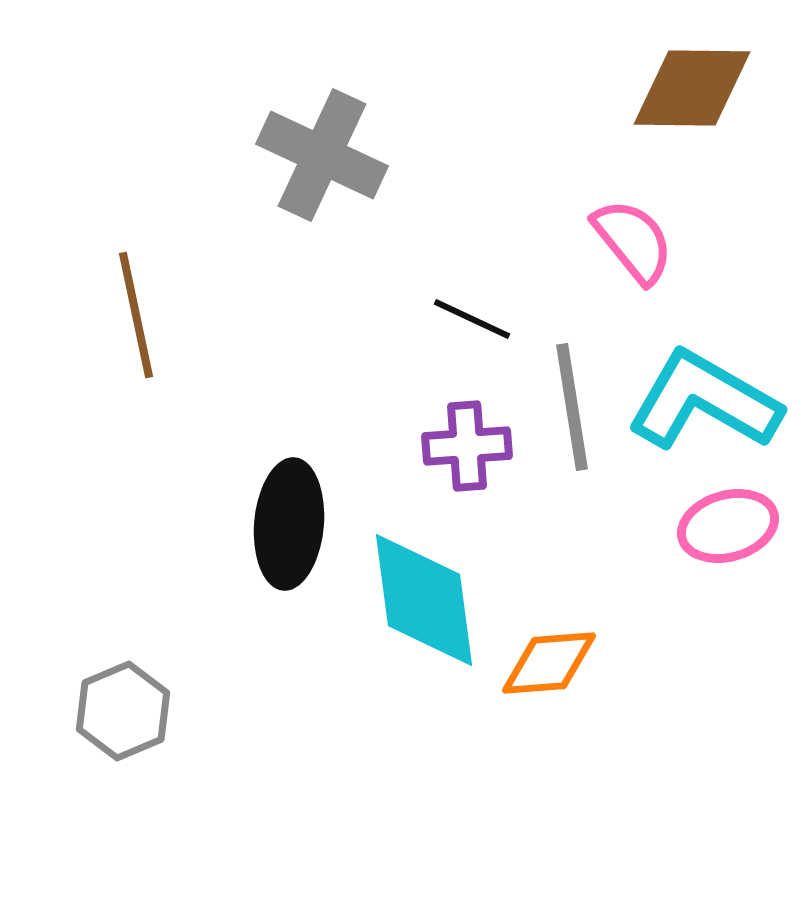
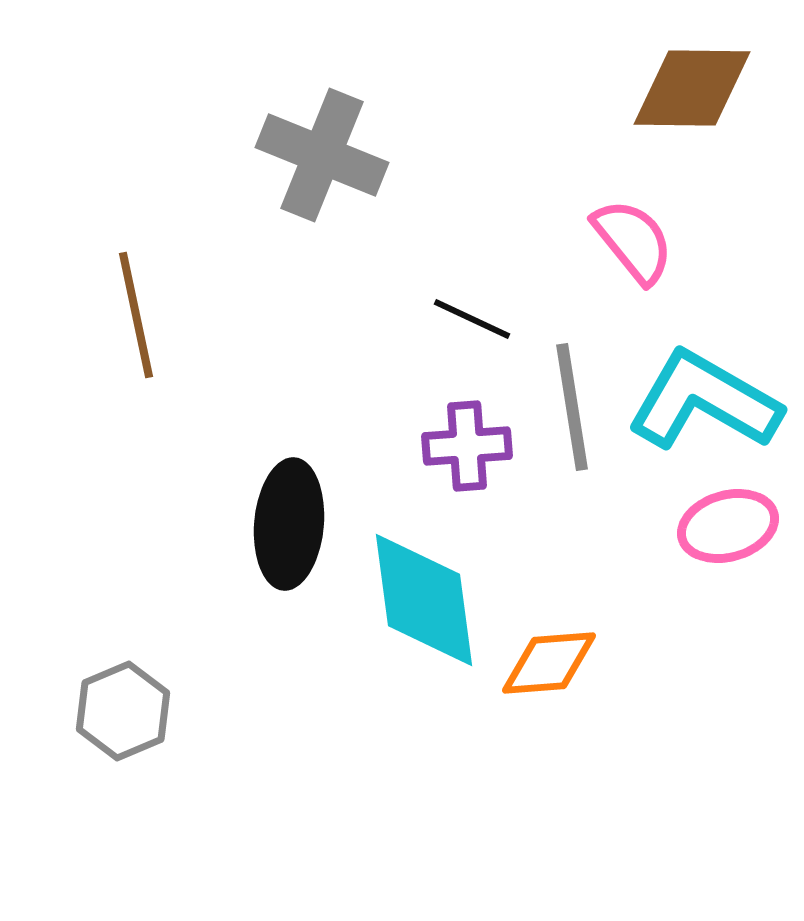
gray cross: rotated 3 degrees counterclockwise
